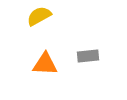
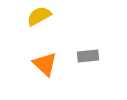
orange triangle: rotated 40 degrees clockwise
